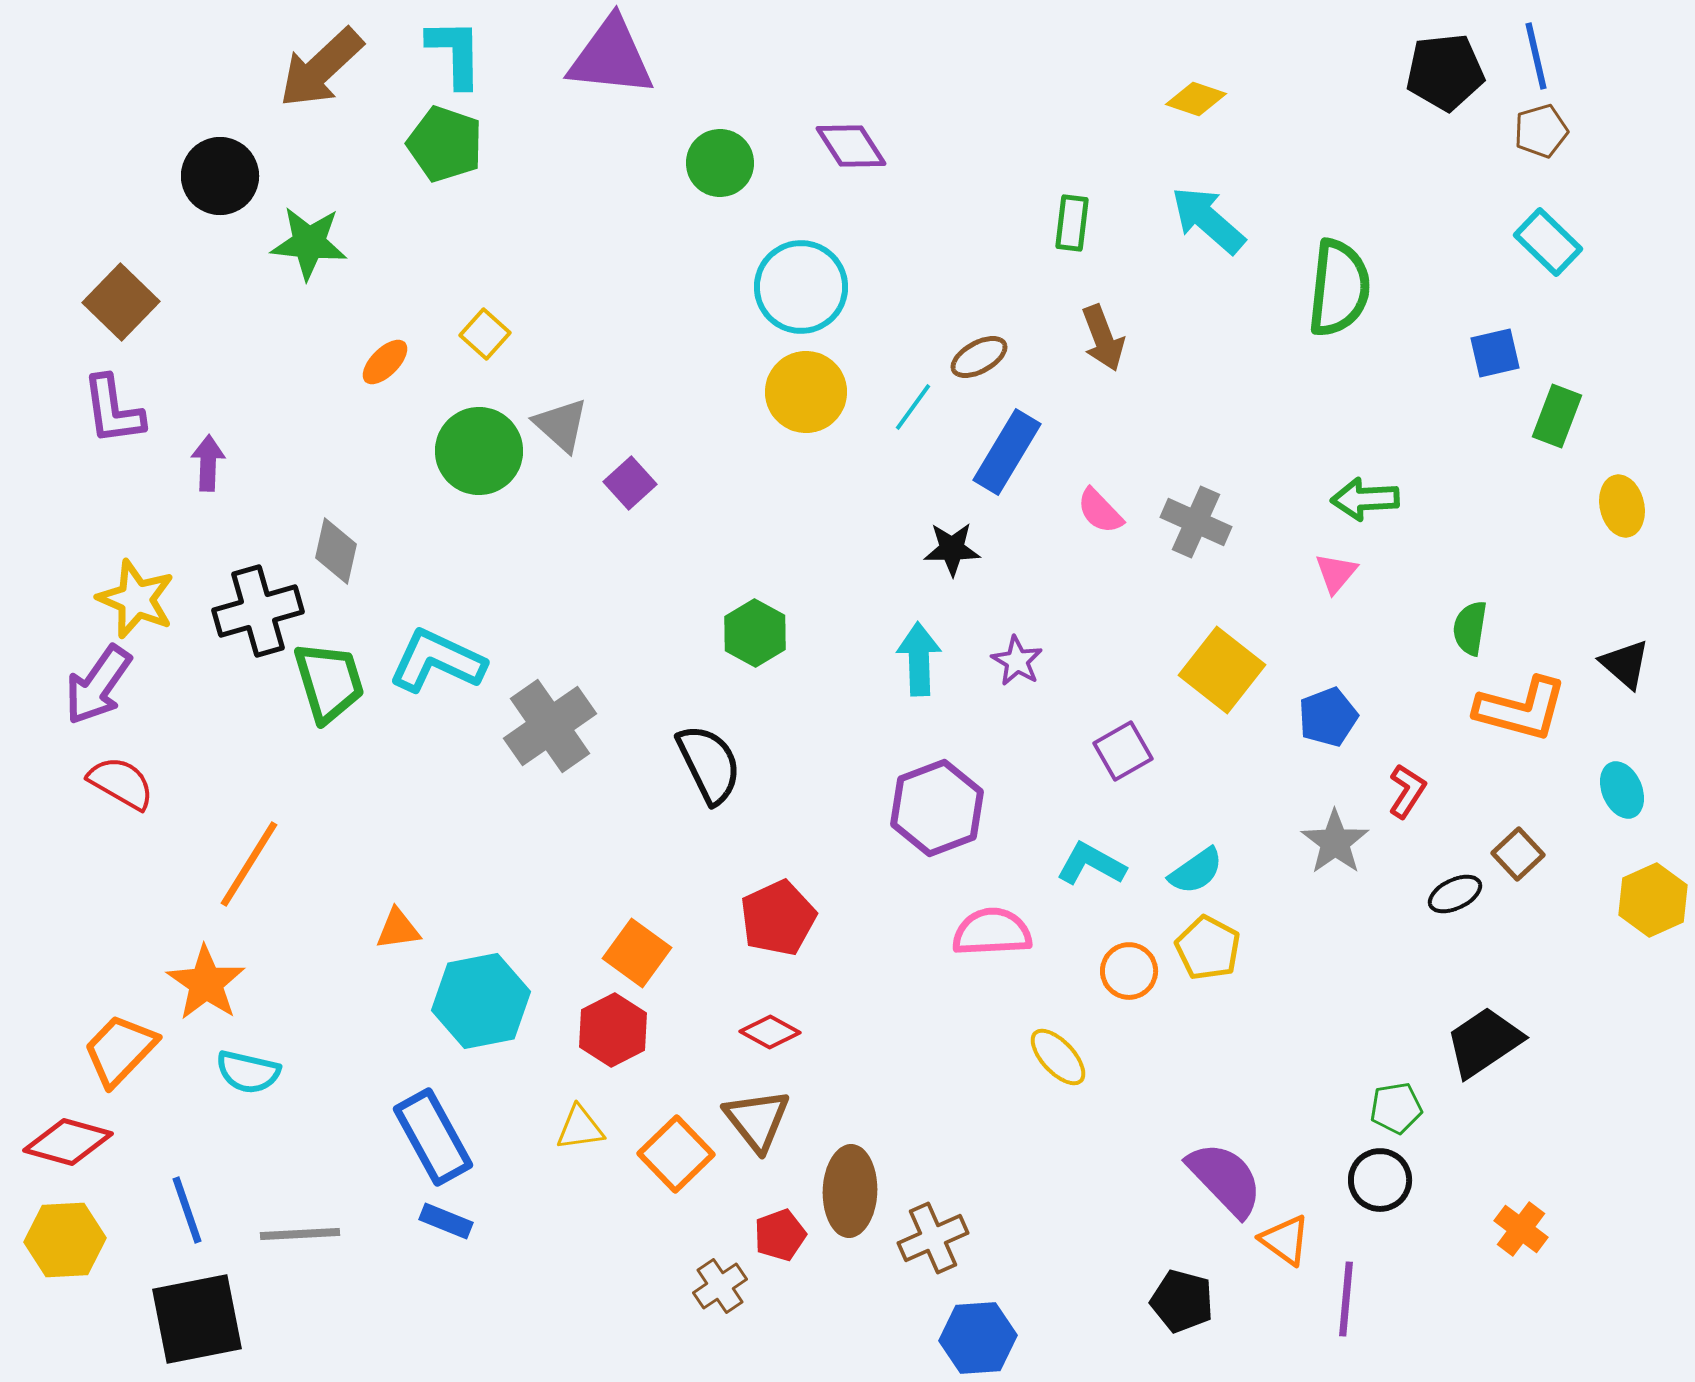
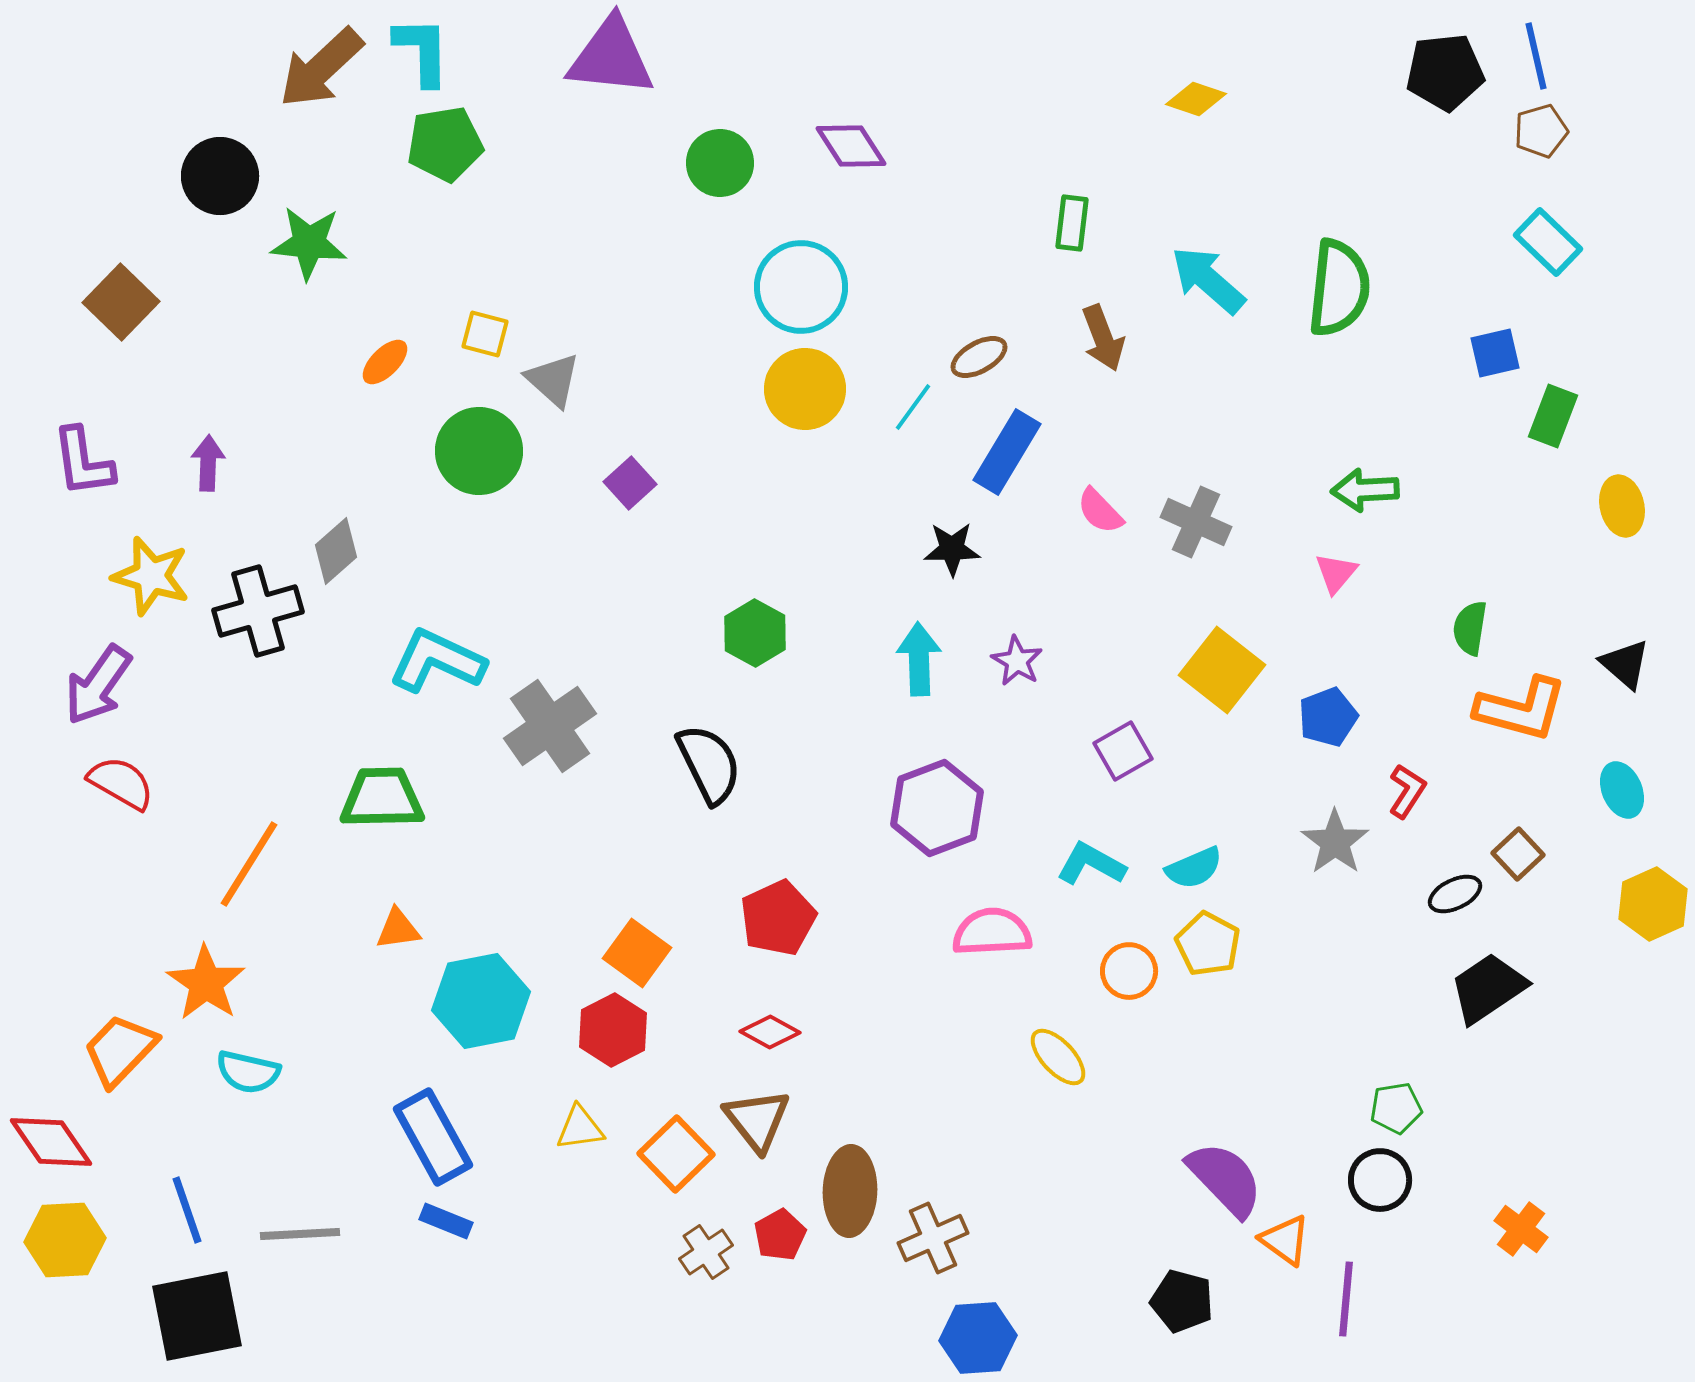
cyan L-shape at (455, 53): moved 33 px left, 2 px up
green pentagon at (445, 144): rotated 28 degrees counterclockwise
cyan arrow at (1208, 220): moved 60 px down
yellow square at (485, 334): rotated 27 degrees counterclockwise
yellow circle at (806, 392): moved 1 px left, 3 px up
purple L-shape at (113, 410): moved 30 px left, 52 px down
green rectangle at (1557, 416): moved 4 px left
gray triangle at (561, 425): moved 8 px left, 45 px up
green arrow at (1365, 499): moved 9 px up
gray diamond at (336, 551): rotated 36 degrees clockwise
yellow star at (136, 599): moved 15 px right, 23 px up; rotated 6 degrees counterclockwise
green trapezoid at (329, 682): moved 53 px right, 116 px down; rotated 74 degrees counterclockwise
cyan semicircle at (1196, 871): moved 2 px left, 3 px up; rotated 12 degrees clockwise
yellow hexagon at (1653, 900): moved 4 px down
yellow pentagon at (1208, 948): moved 4 px up
black trapezoid at (1484, 1042): moved 4 px right, 54 px up
red diamond at (68, 1142): moved 17 px left; rotated 40 degrees clockwise
red pentagon at (780, 1235): rotated 9 degrees counterclockwise
brown cross at (720, 1286): moved 14 px left, 34 px up
black square at (197, 1319): moved 3 px up
